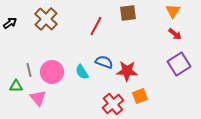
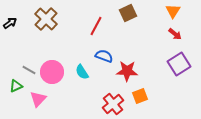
brown square: rotated 18 degrees counterclockwise
blue semicircle: moved 6 px up
gray line: rotated 48 degrees counterclockwise
green triangle: rotated 24 degrees counterclockwise
pink triangle: moved 1 px down; rotated 24 degrees clockwise
